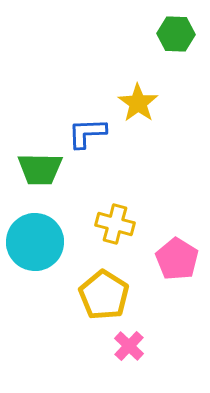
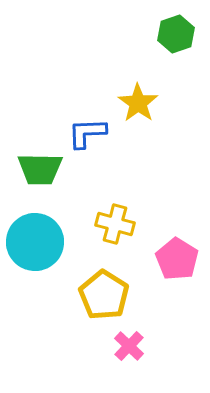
green hexagon: rotated 21 degrees counterclockwise
